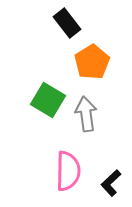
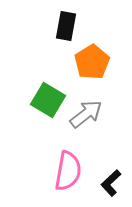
black rectangle: moved 1 px left, 3 px down; rotated 48 degrees clockwise
gray arrow: rotated 60 degrees clockwise
pink semicircle: rotated 9 degrees clockwise
